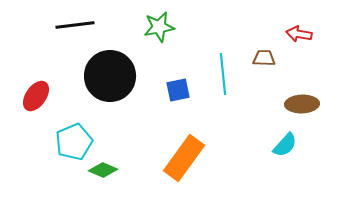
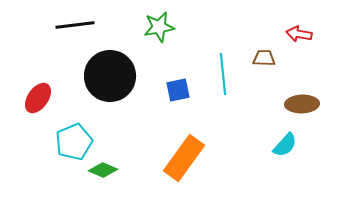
red ellipse: moved 2 px right, 2 px down
